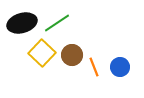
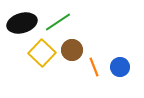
green line: moved 1 px right, 1 px up
brown circle: moved 5 px up
